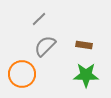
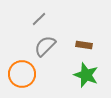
green star: rotated 20 degrees clockwise
